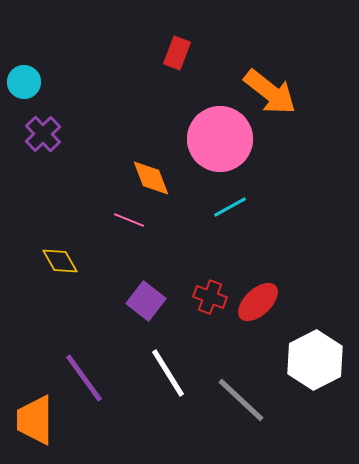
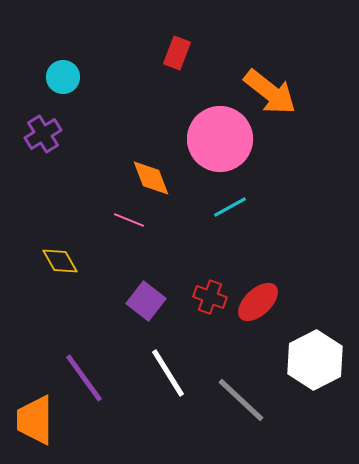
cyan circle: moved 39 px right, 5 px up
purple cross: rotated 12 degrees clockwise
